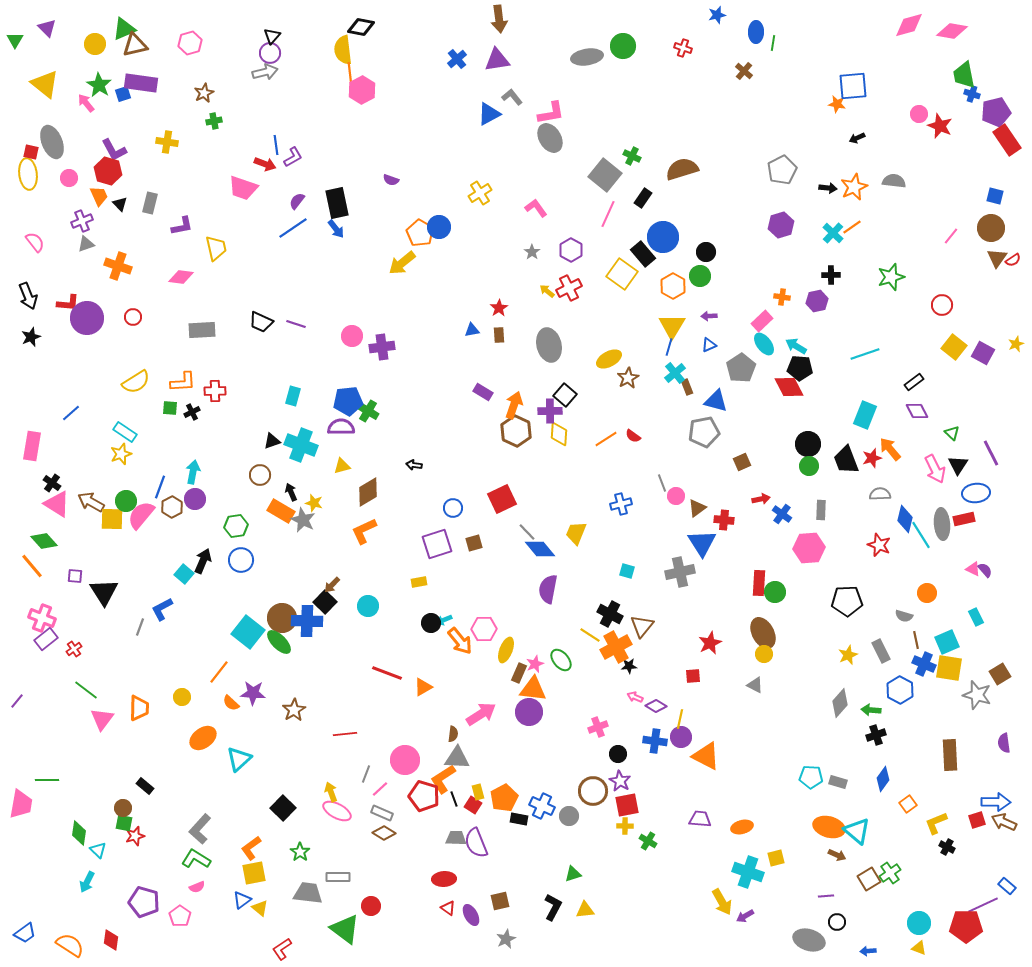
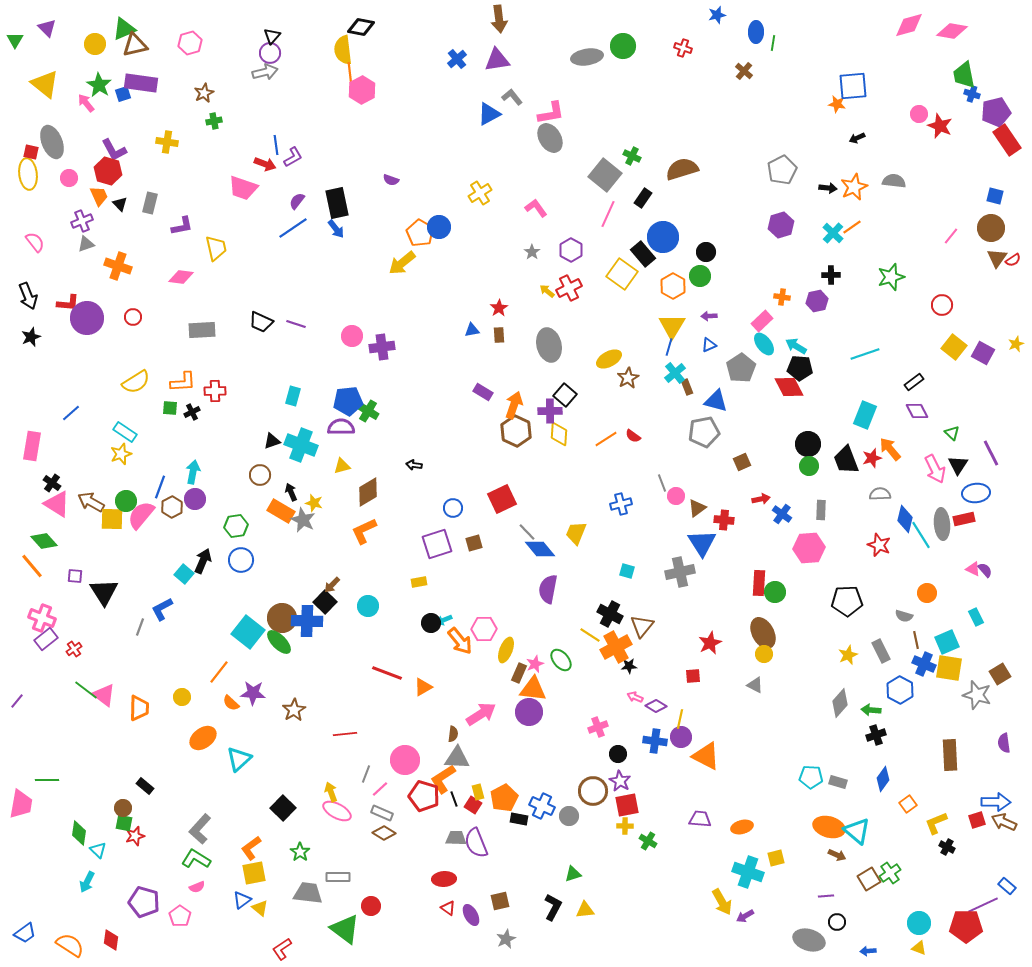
pink triangle at (102, 719): moved 2 px right, 24 px up; rotated 30 degrees counterclockwise
